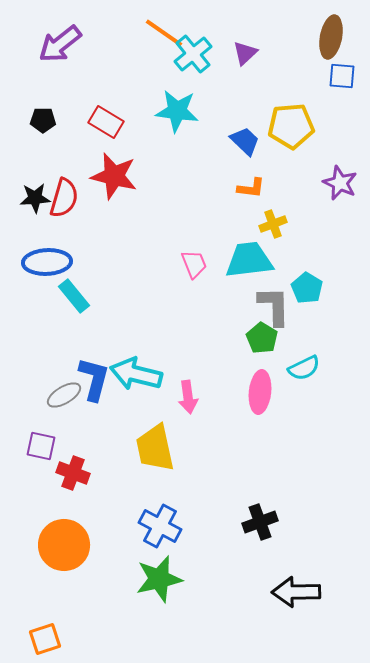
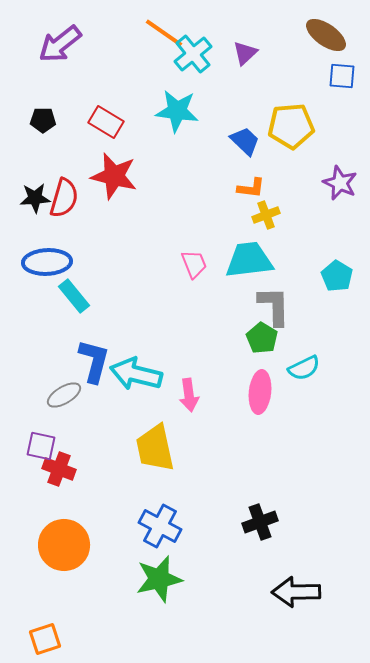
brown ellipse: moved 5 px left, 2 px up; rotated 66 degrees counterclockwise
yellow cross: moved 7 px left, 9 px up
cyan pentagon: moved 30 px right, 12 px up
blue L-shape: moved 18 px up
pink arrow: moved 1 px right, 2 px up
red cross: moved 14 px left, 4 px up
